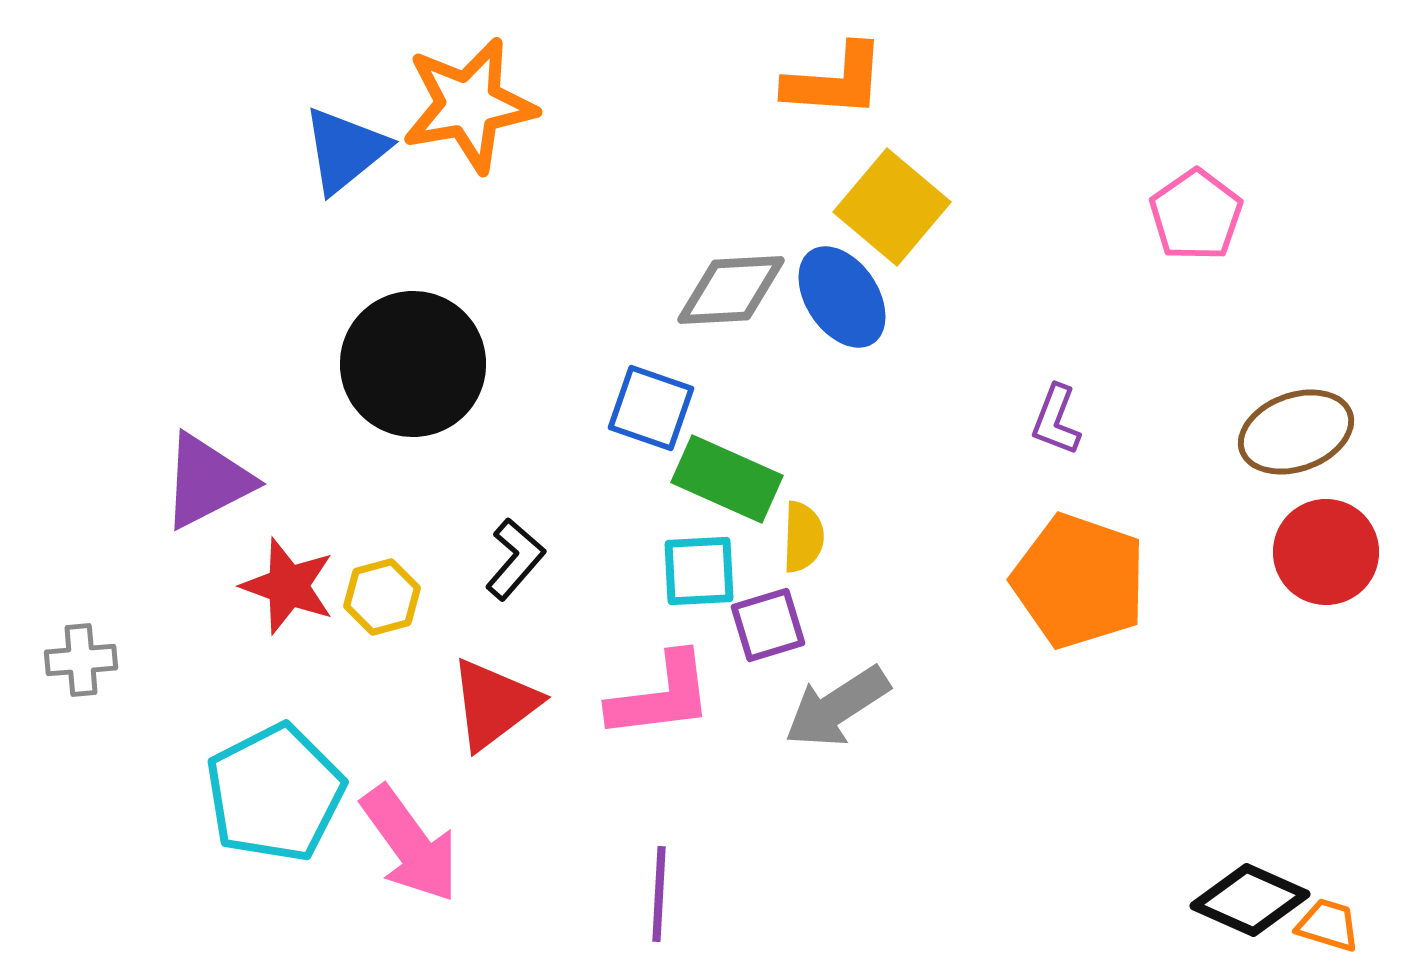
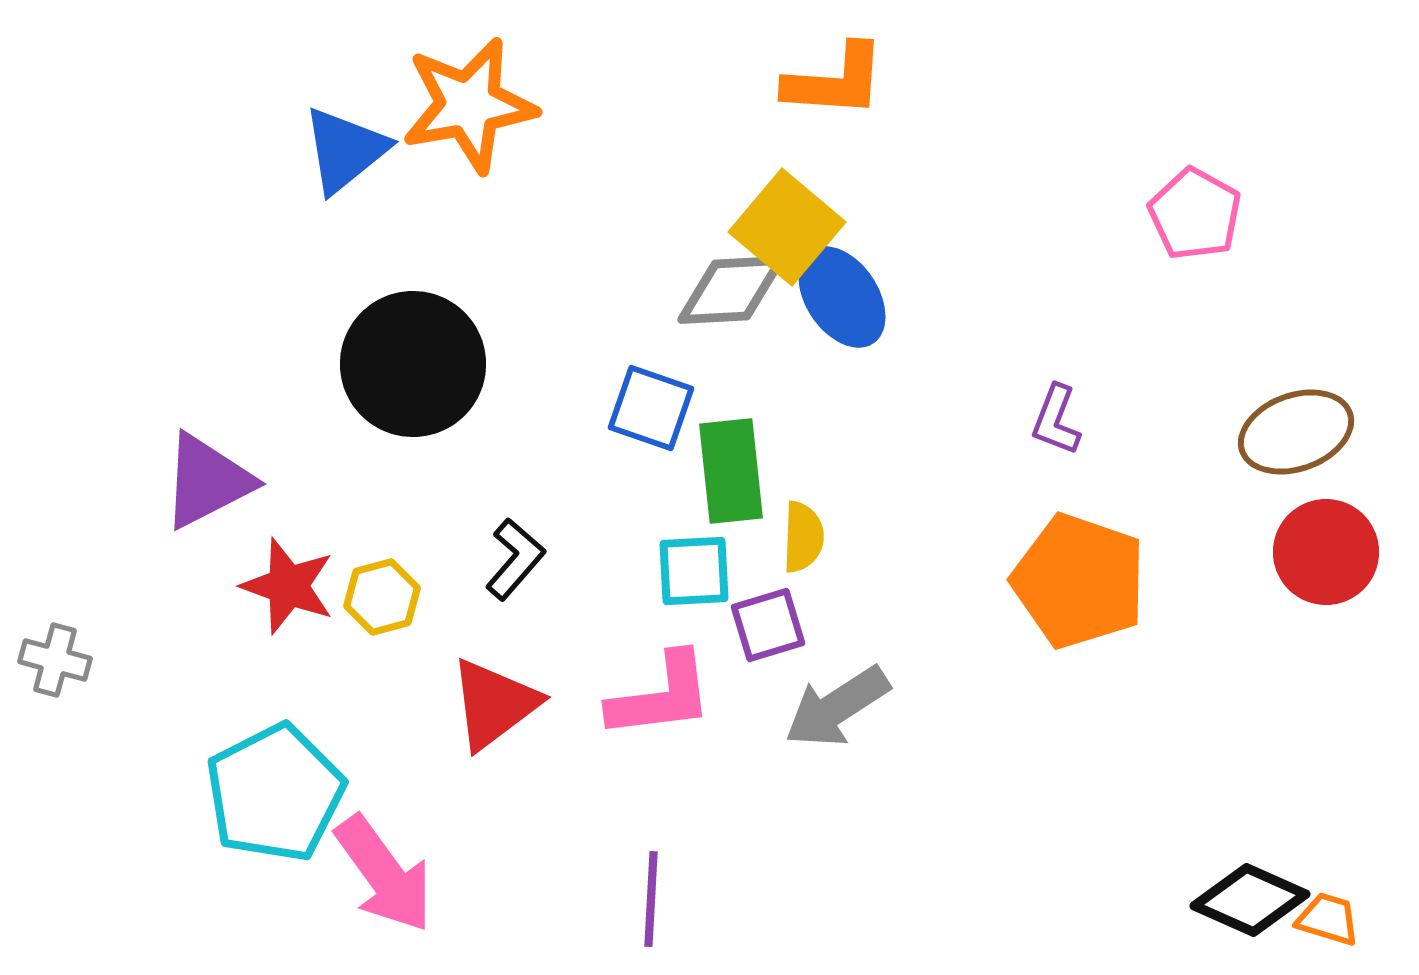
yellow square: moved 105 px left, 20 px down
pink pentagon: moved 1 px left, 1 px up; rotated 8 degrees counterclockwise
green rectangle: moved 4 px right, 8 px up; rotated 60 degrees clockwise
cyan square: moved 5 px left
gray cross: moved 26 px left; rotated 20 degrees clockwise
pink arrow: moved 26 px left, 30 px down
purple line: moved 8 px left, 5 px down
orange trapezoid: moved 6 px up
